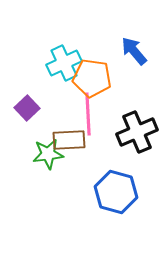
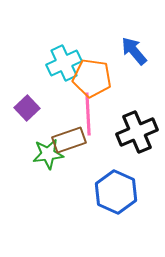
brown rectangle: rotated 16 degrees counterclockwise
blue hexagon: rotated 9 degrees clockwise
